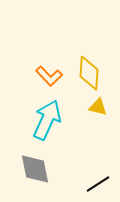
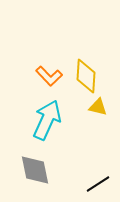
yellow diamond: moved 3 px left, 3 px down
gray diamond: moved 1 px down
